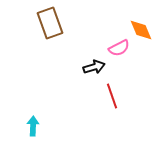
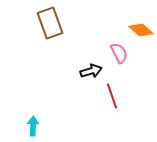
orange diamond: rotated 25 degrees counterclockwise
pink semicircle: moved 5 px down; rotated 90 degrees counterclockwise
black arrow: moved 3 px left, 4 px down
